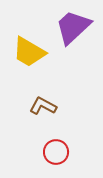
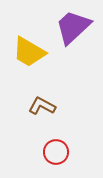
brown L-shape: moved 1 px left
